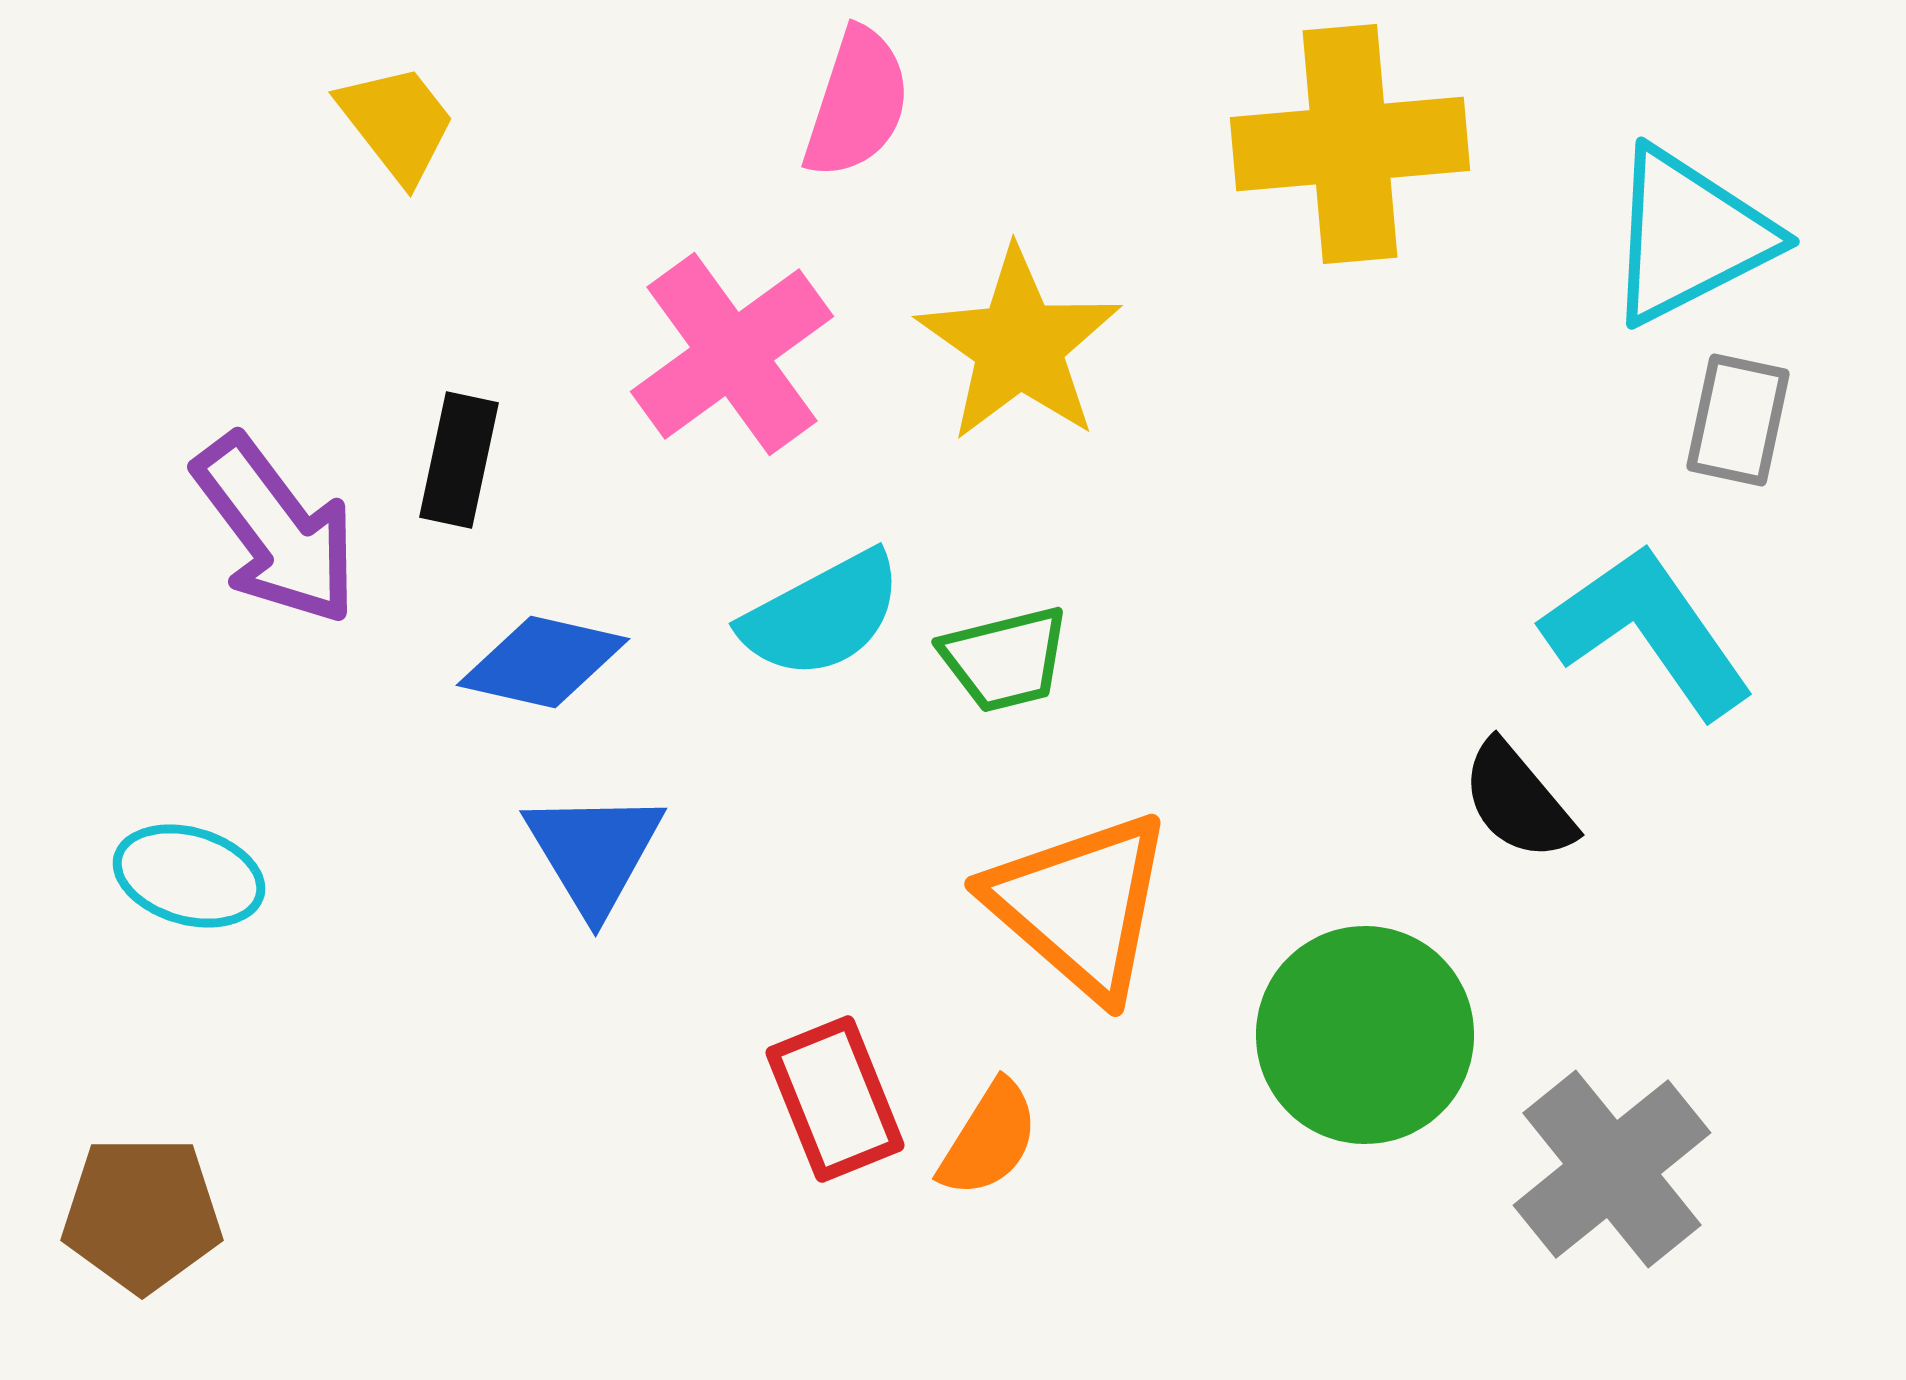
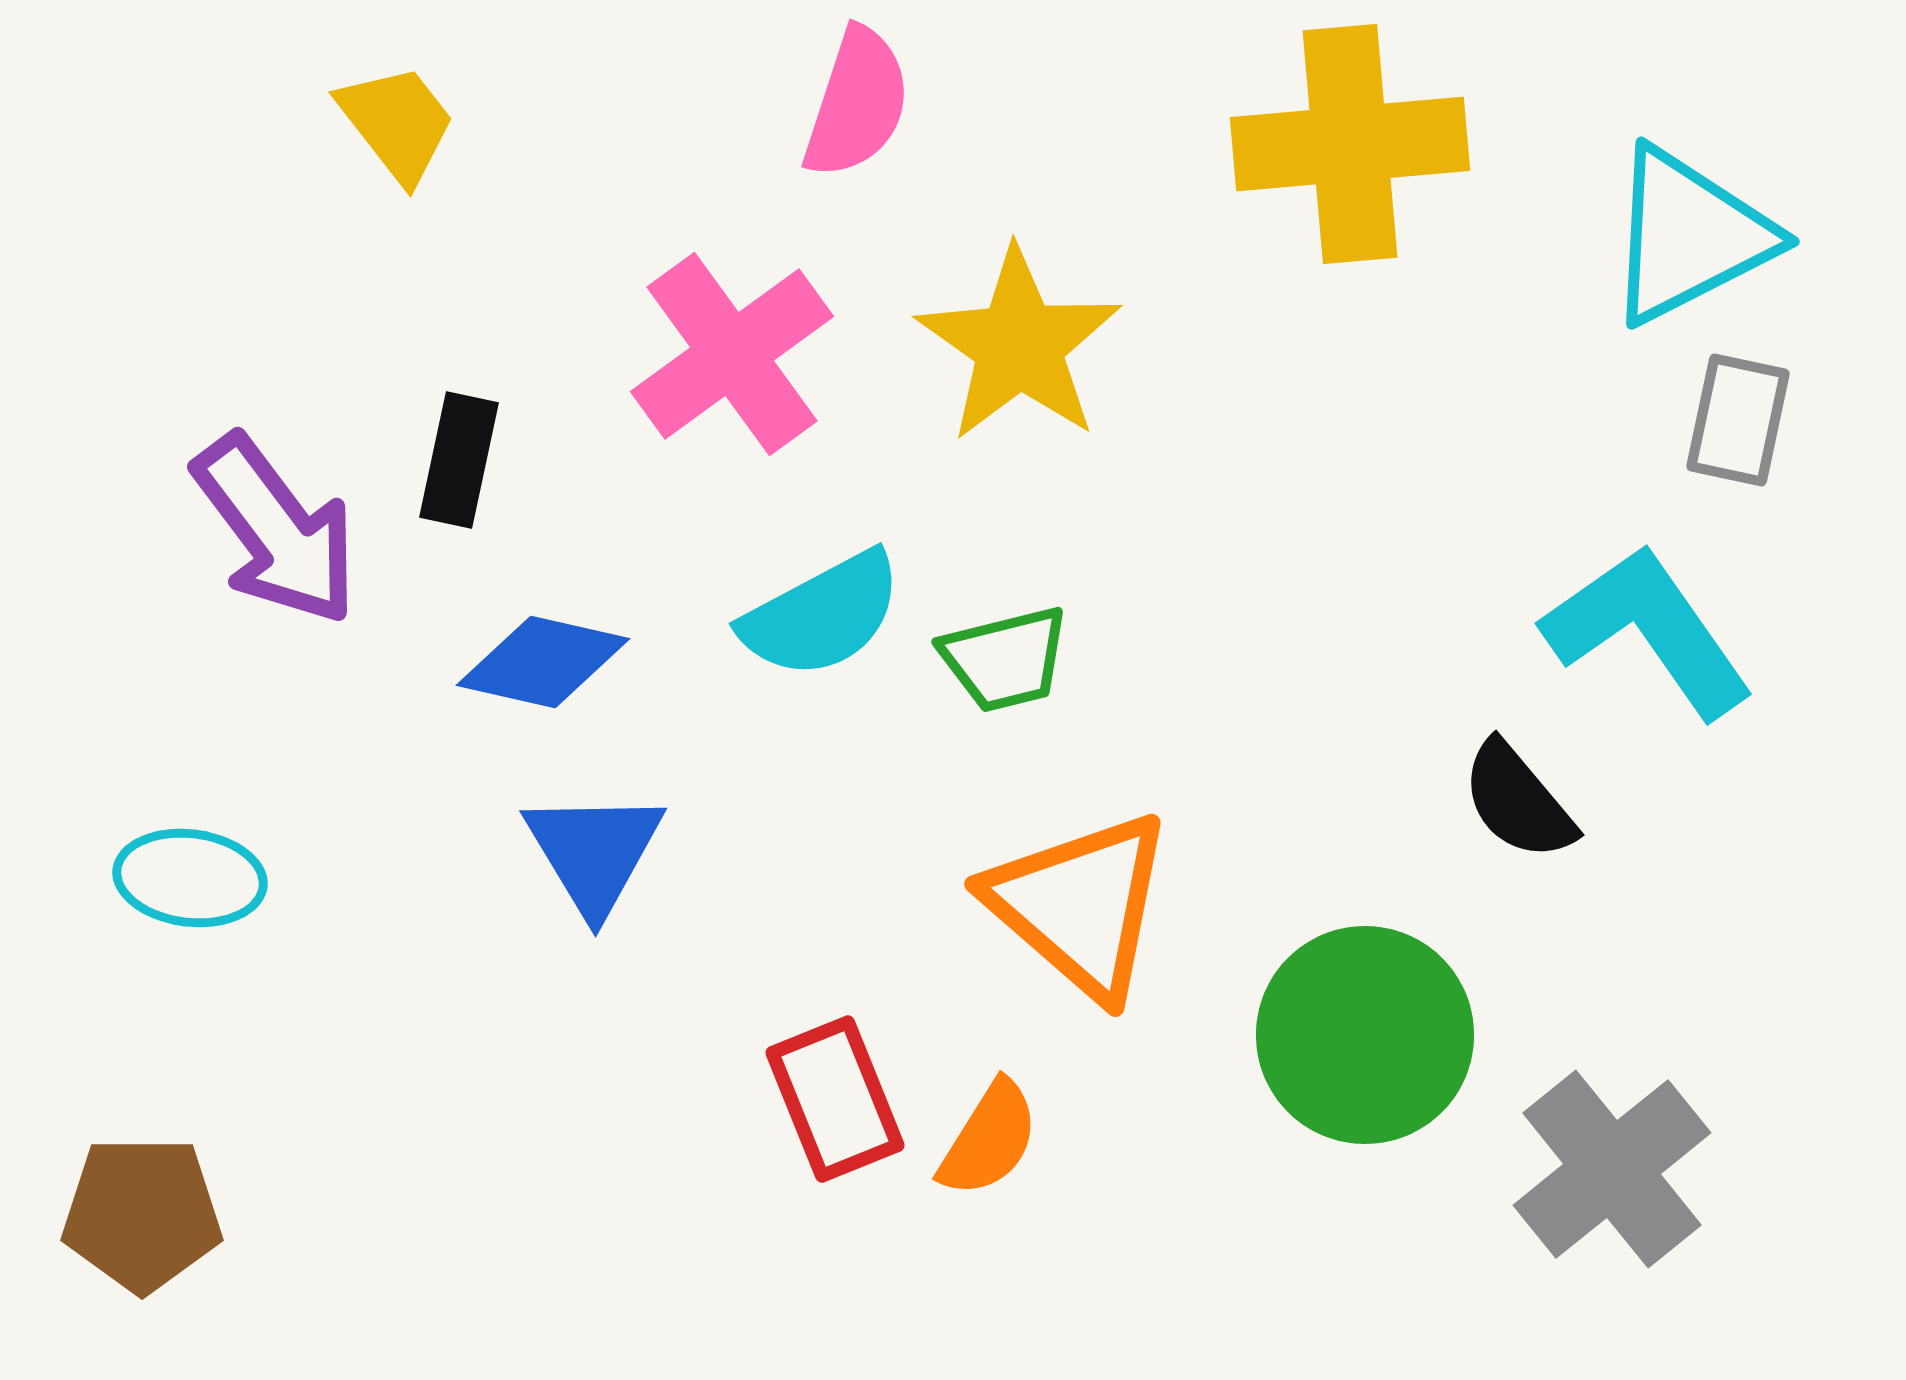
cyan ellipse: moved 1 px right, 2 px down; rotated 9 degrees counterclockwise
